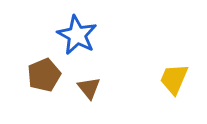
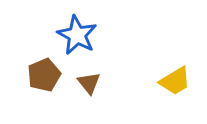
yellow trapezoid: moved 1 px right, 2 px down; rotated 144 degrees counterclockwise
brown triangle: moved 5 px up
